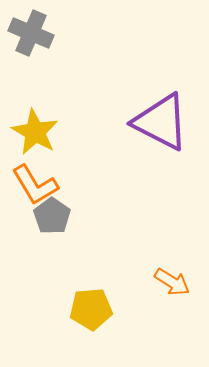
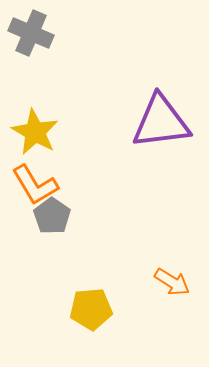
purple triangle: rotated 34 degrees counterclockwise
